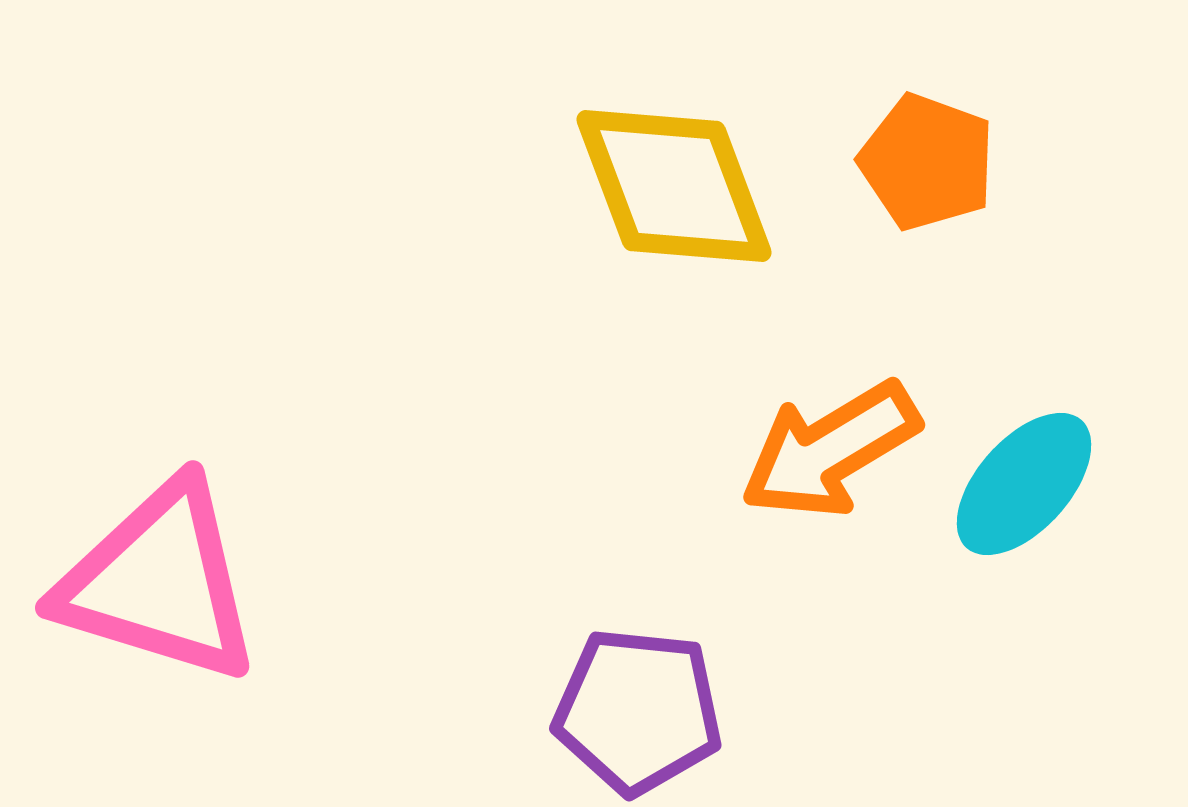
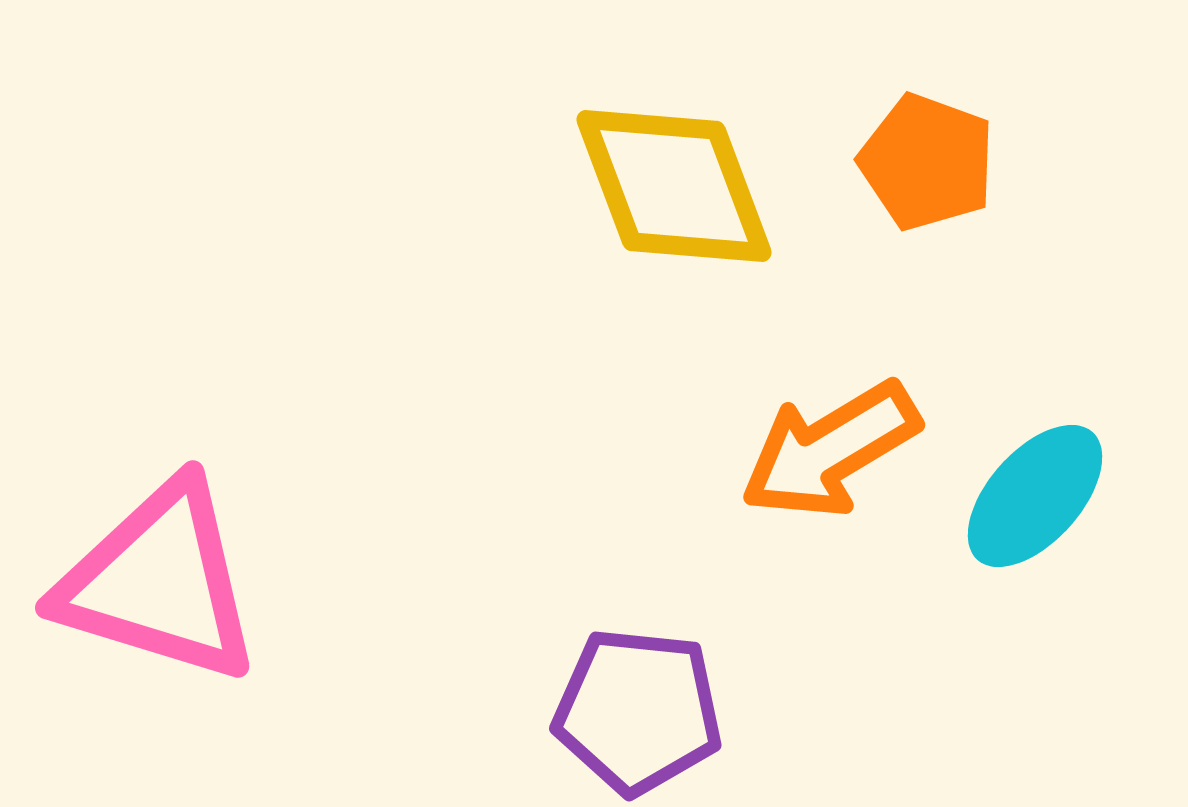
cyan ellipse: moved 11 px right, 12 px down
